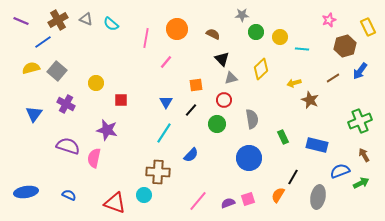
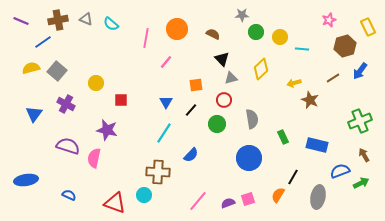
brown cross at (58, 20): rotated 18 degrees clockwise
blue ellipse at (26, 192): moved 12 px up
